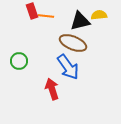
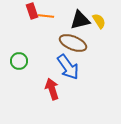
yellow semicircle: moved 6 px down; rotated 63 degrees clockwise
black triangle: moved 1 px up
